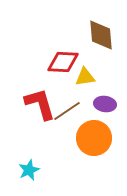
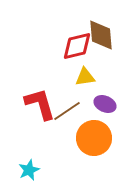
red diamond: moved 14 px right, 16 px up; rotated 16 degrees counterclockwise
purple ellipse: rotated 15 degrees clockwise
